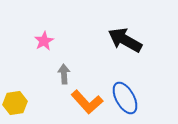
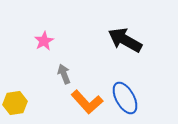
gray arrow: rotated 18 degrees counterclockwise
